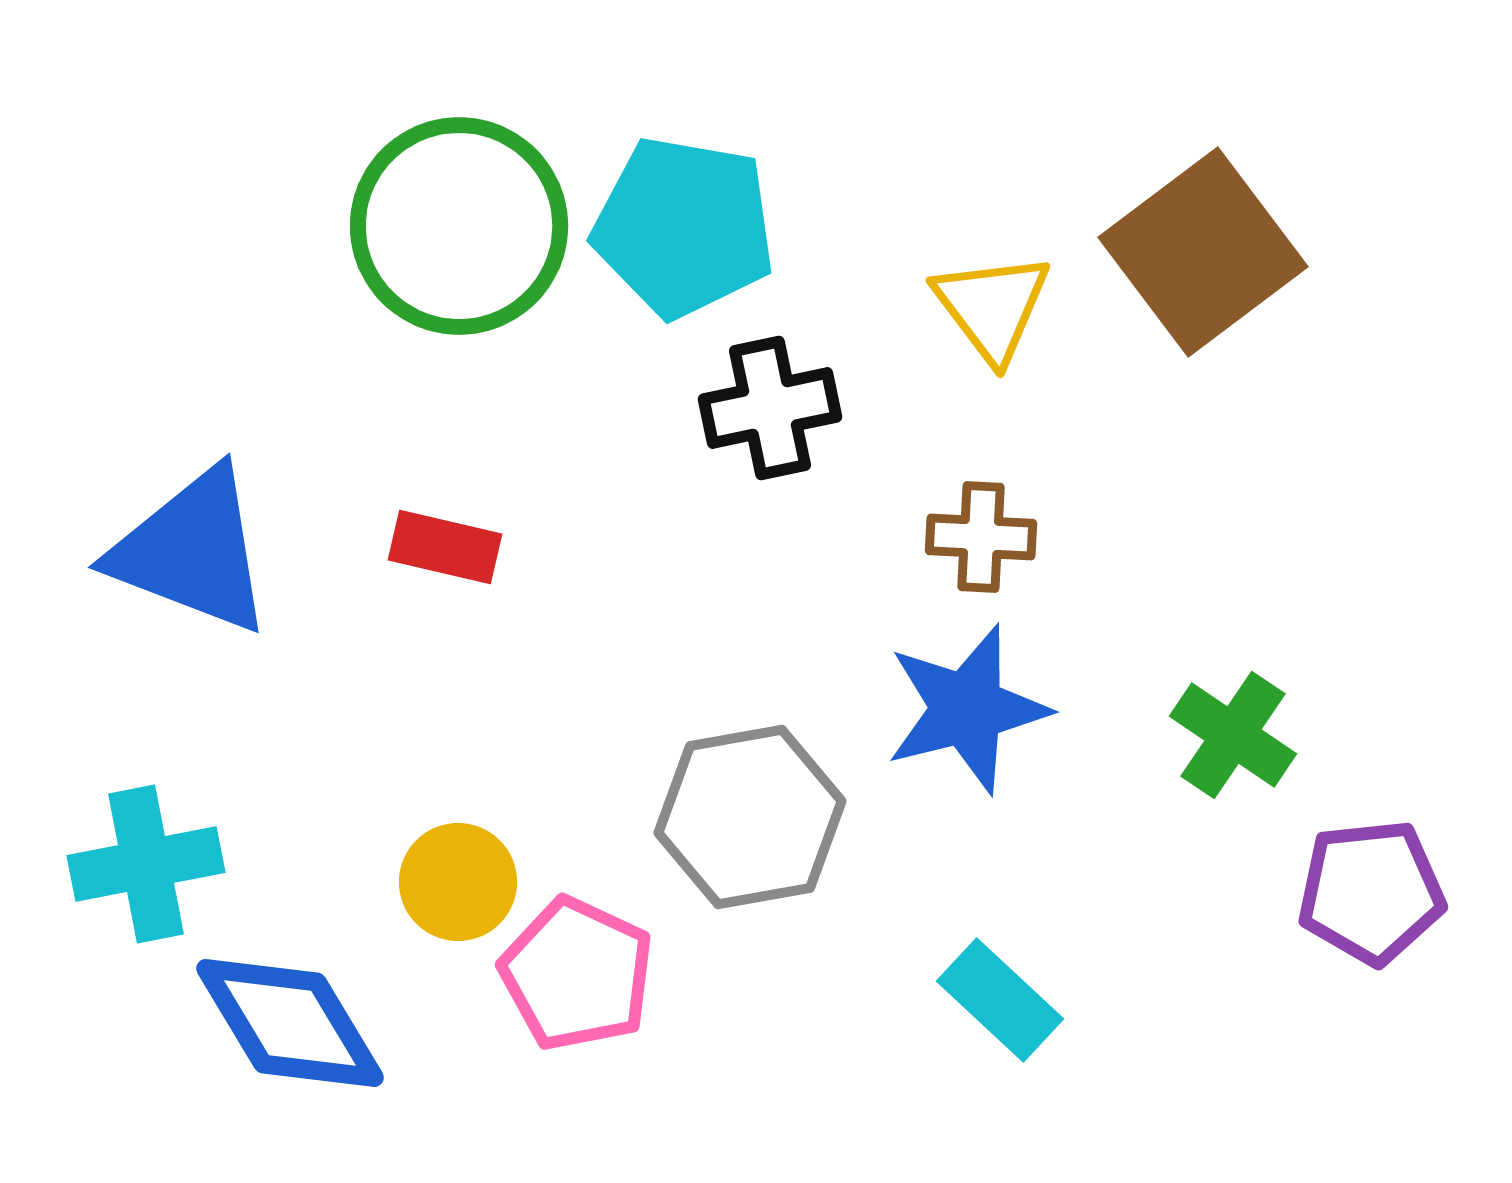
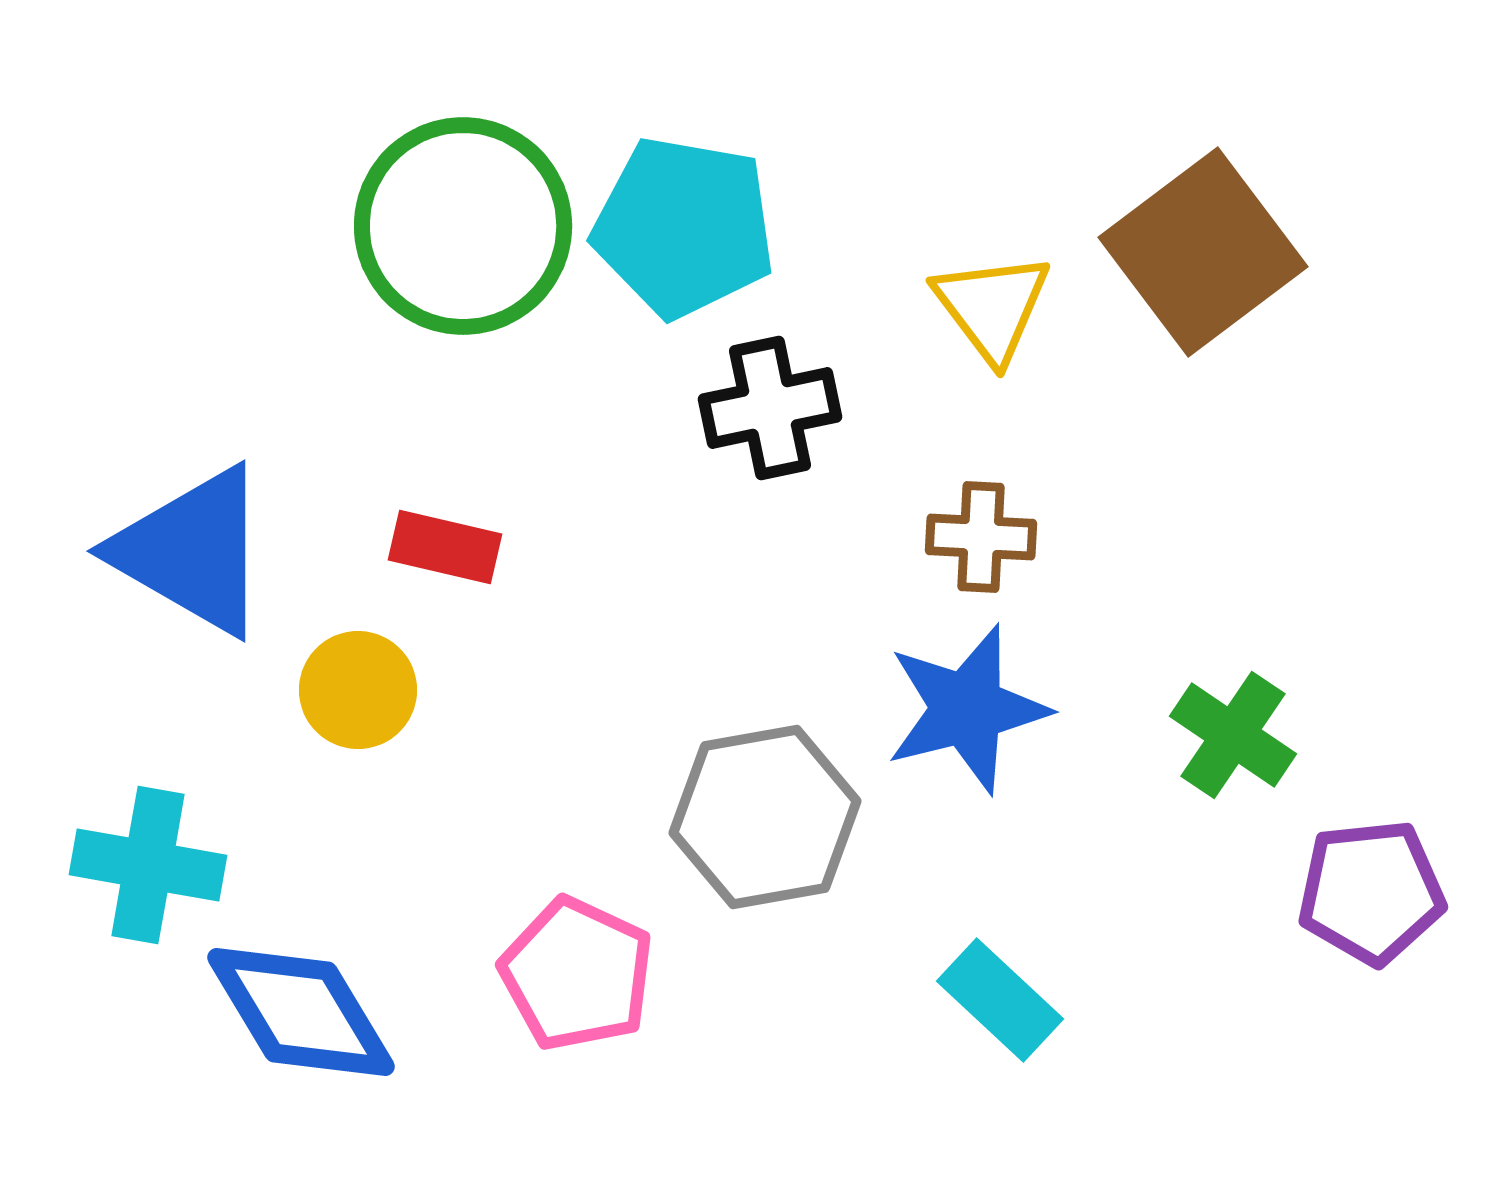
green circle: moved 4 px right
blue triangle: rotated 9 degrees clockwise
gray hexagon: moved 15 px right
cyan cross: moved 2 px right, 1 px down; rotated 21 degrees clockwise
yellow circle: moved 100 px left, 192 px up
blue diamond: moved 11 px right, 11 px up
